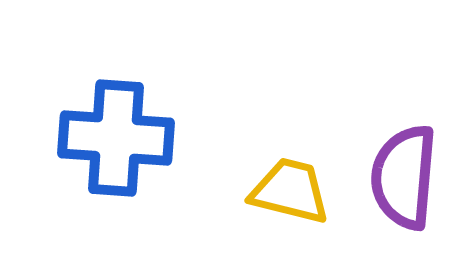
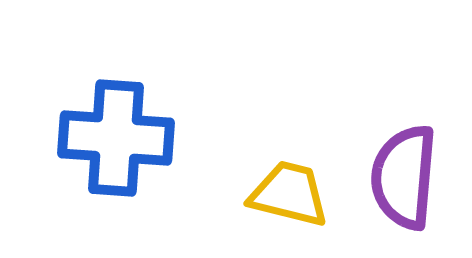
yellow trapezoid: moved 1 px left, 3 px down
